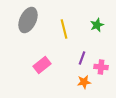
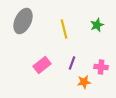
gray ellipse: moved 5 px left, 1 px down
purple line: moved 10 px left, 5 px down
